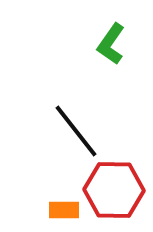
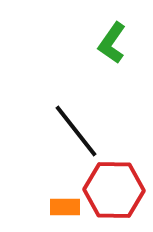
green L-shape: moved 1 px right, 1 px up
orange rectangle: moved 1 px right, 3 px up
